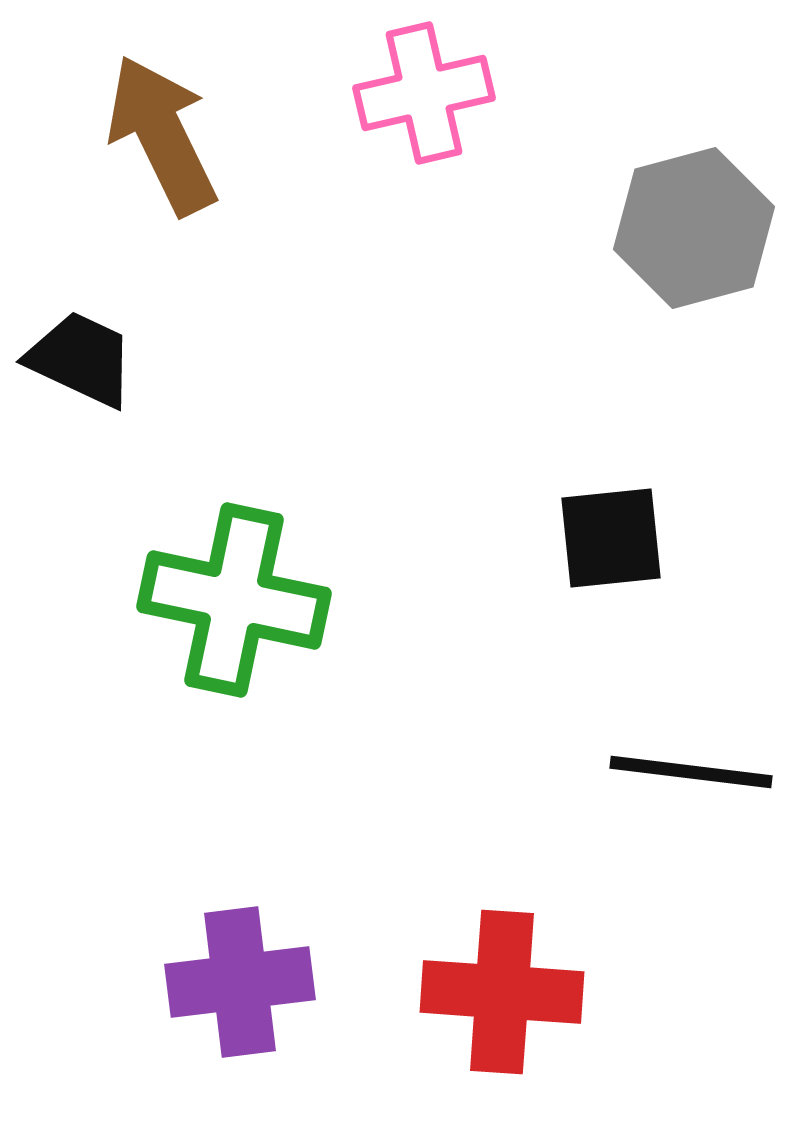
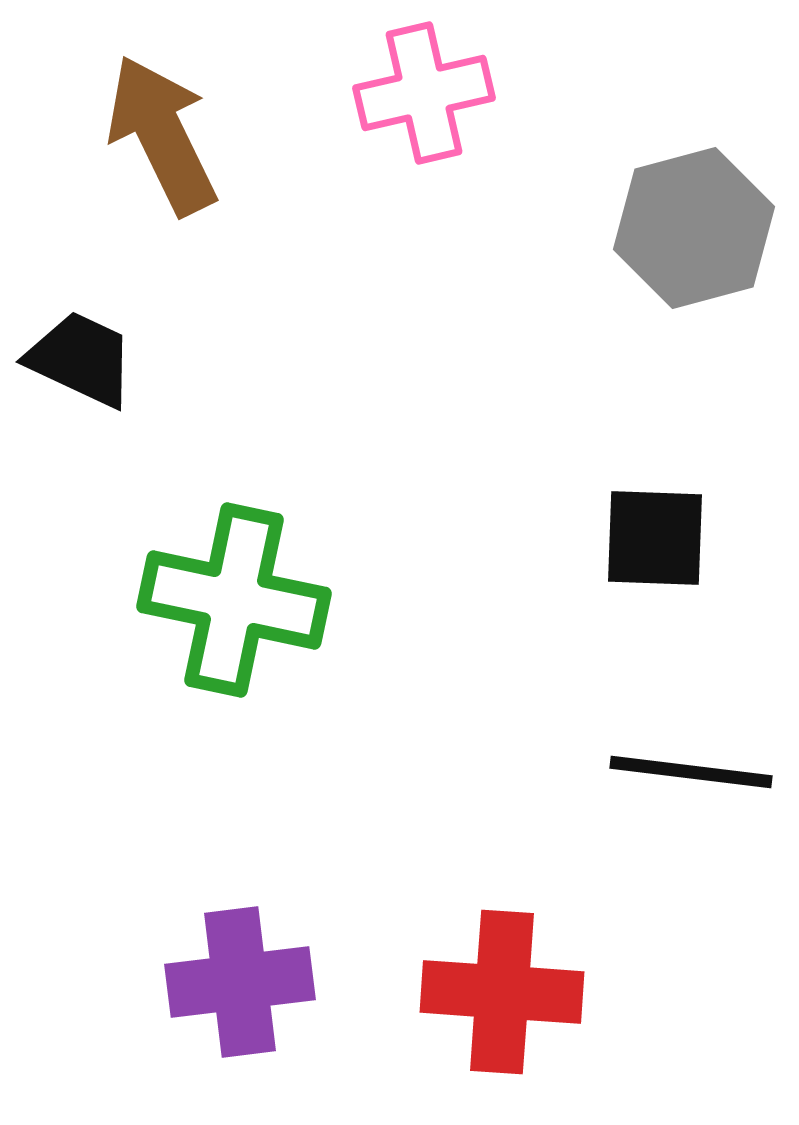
black square: moved 44 px right; rotated 8 degrees clockwise
